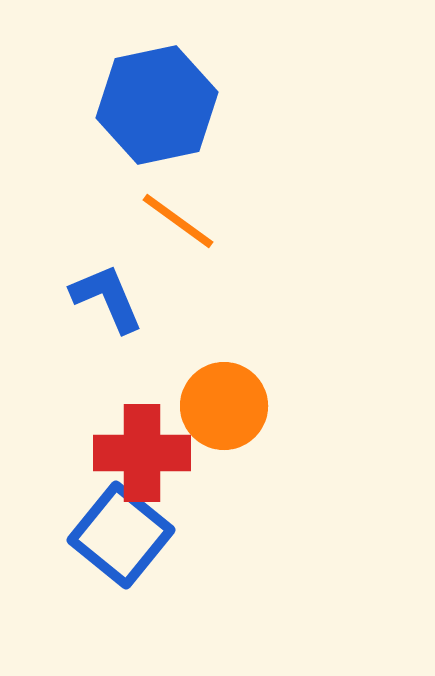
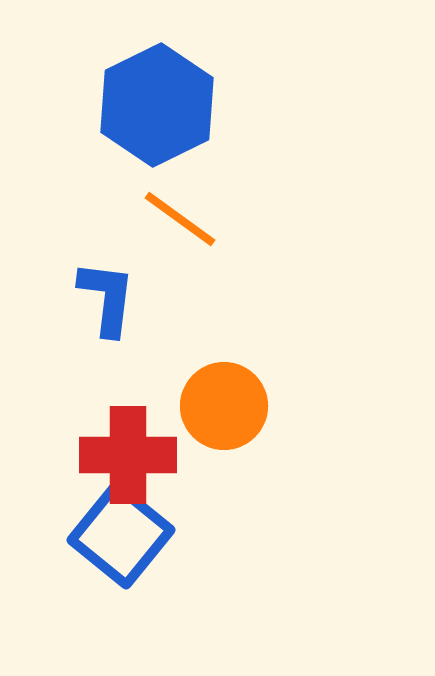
blue hexagon: rotated 14 degrees counterclockwise
orange line: moved 2 px right, 2 px up
blue L-shape: rotated 30 degrees clockwise
red cross: moved 14 px left, 2 px down
